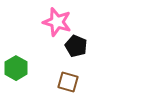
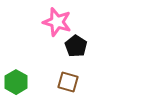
black pentagon: rotated 10 degrees clockwise
green hexagon: moved 14 px down
